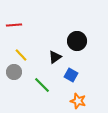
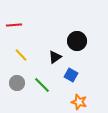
gray circle: moved 3 px right, 11 px down
orange star: moved 1 px right, 1 px down
